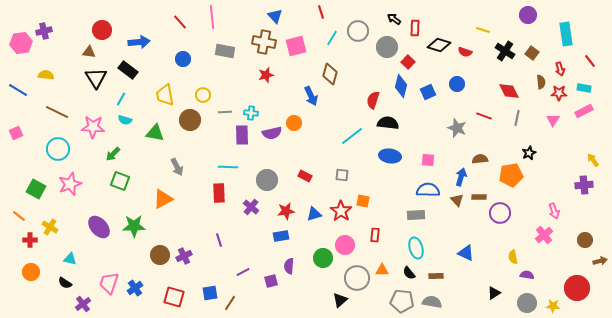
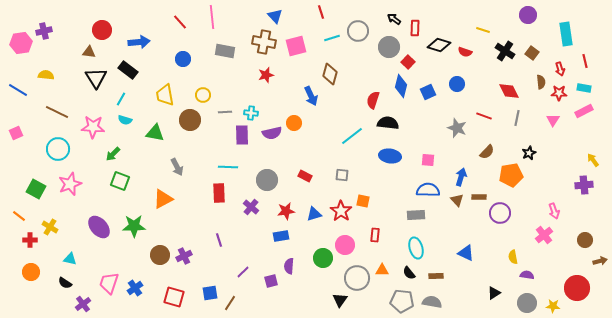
cyan line at (332, 38): rotated 42 degrees clockwise
gray circle at (387, 47): moved 2 px right
red line at (590, 61): moved 5 px left; rotated 24 degrees clockwise
brown semicircle at (480, 159): moved 7 px right, 7 px up; rotated 140 degrees clockwise
purple line at (243, 272): rotated 16 degrees counterclockwise
black triangle at (340, 300): rotated 14 degrees counterclockwise
